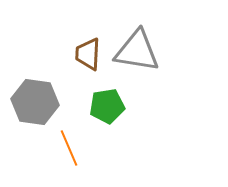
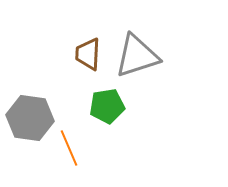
gray triangle: moved 5 px down; rotated 27 degrees counterclockwise
gray hexagon: moved 5 px left, 16 px down
